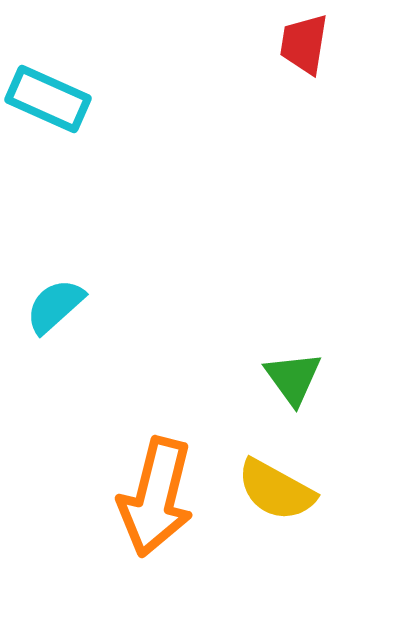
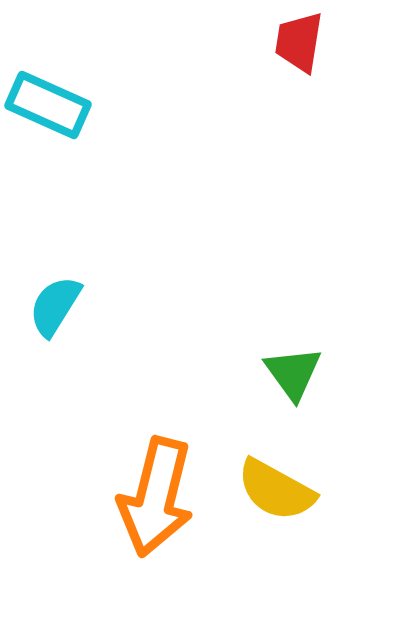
red trapezoid: moved 5 px left, 2 px up
cyan rectangle: moved 6 px down
cyan semicircle: rotated 16 degrees counterclockwise
green triangle: moved 5 px up
